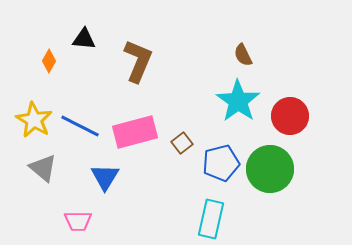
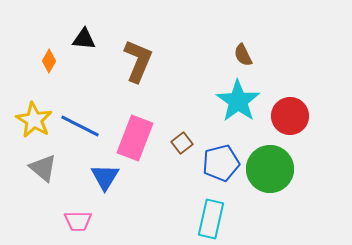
pink rectangle: moved 6 px down; rotated 54 degrees counterclockwise
